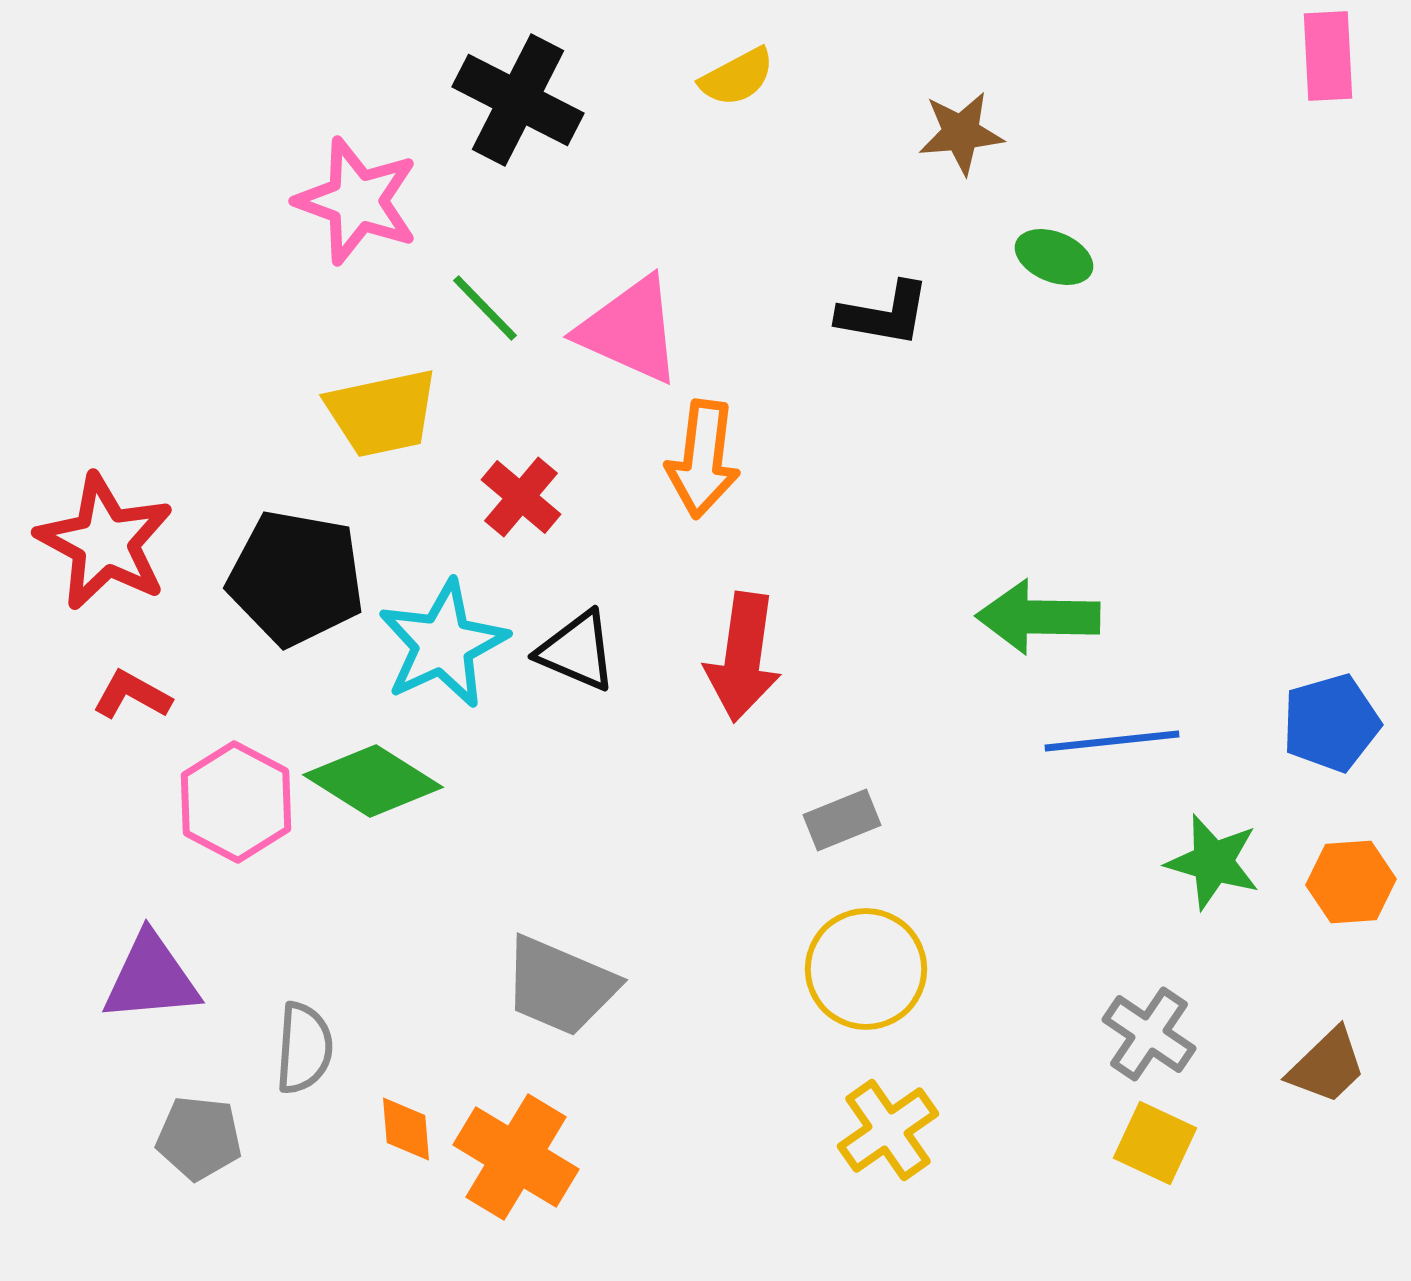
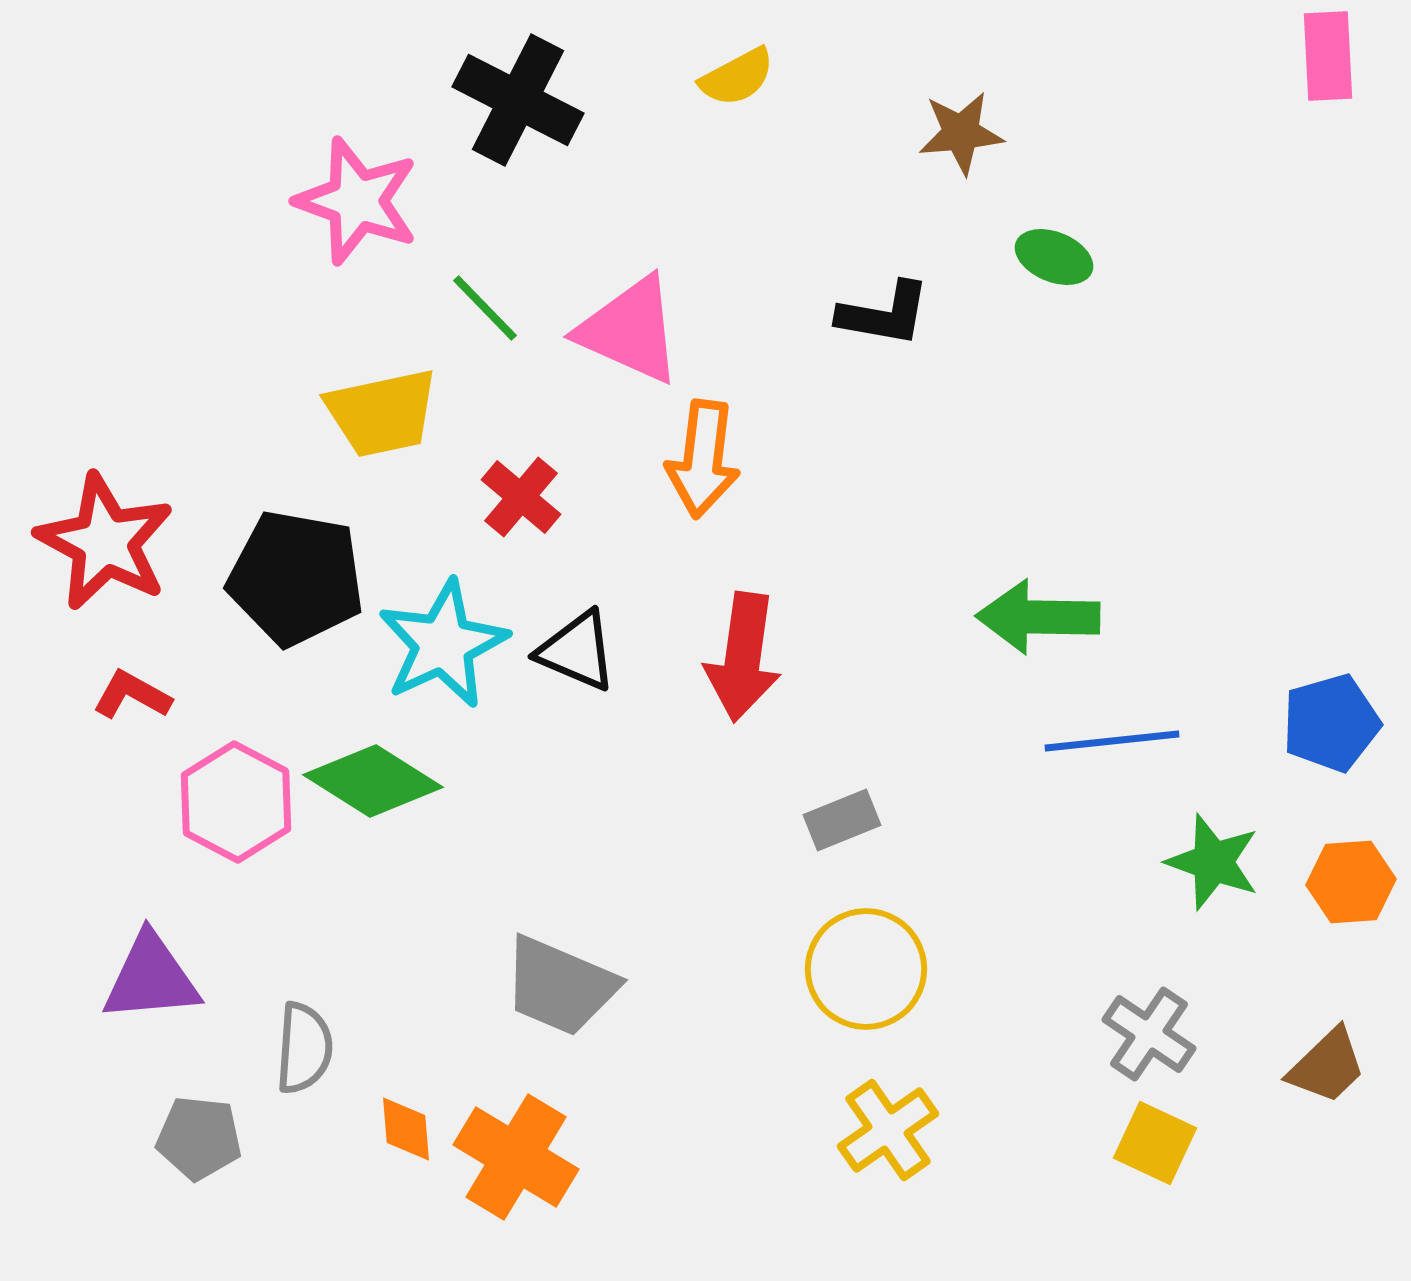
green star: rotated 4 degrees clockwise
